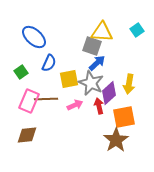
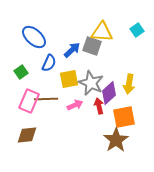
blue arrow: moved 25 px left, 13 px up
